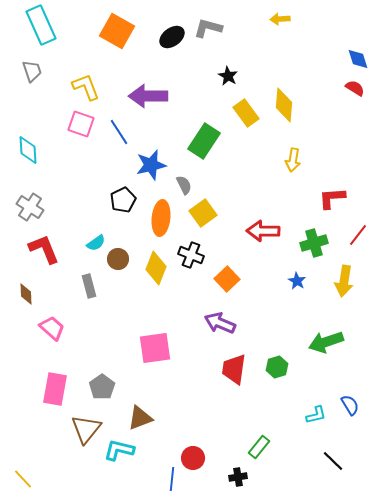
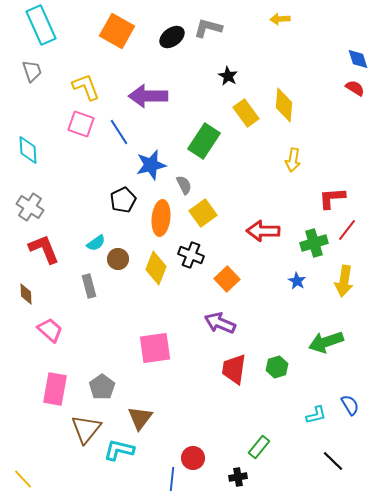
red line at (358, 235): moved 11 px left, 5 px up
pink trapezoid at (52, 328): moved 2 px left, 2 px down
brown triangle at (140, 418): rotated 32 degrees counterclockwise
